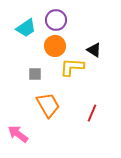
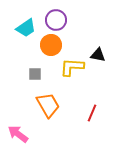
orange circle: moved 4 px left, 1 px up
black triangle: moved 4 px right, 5 px down; rotated 21 degrees counterclockwise
